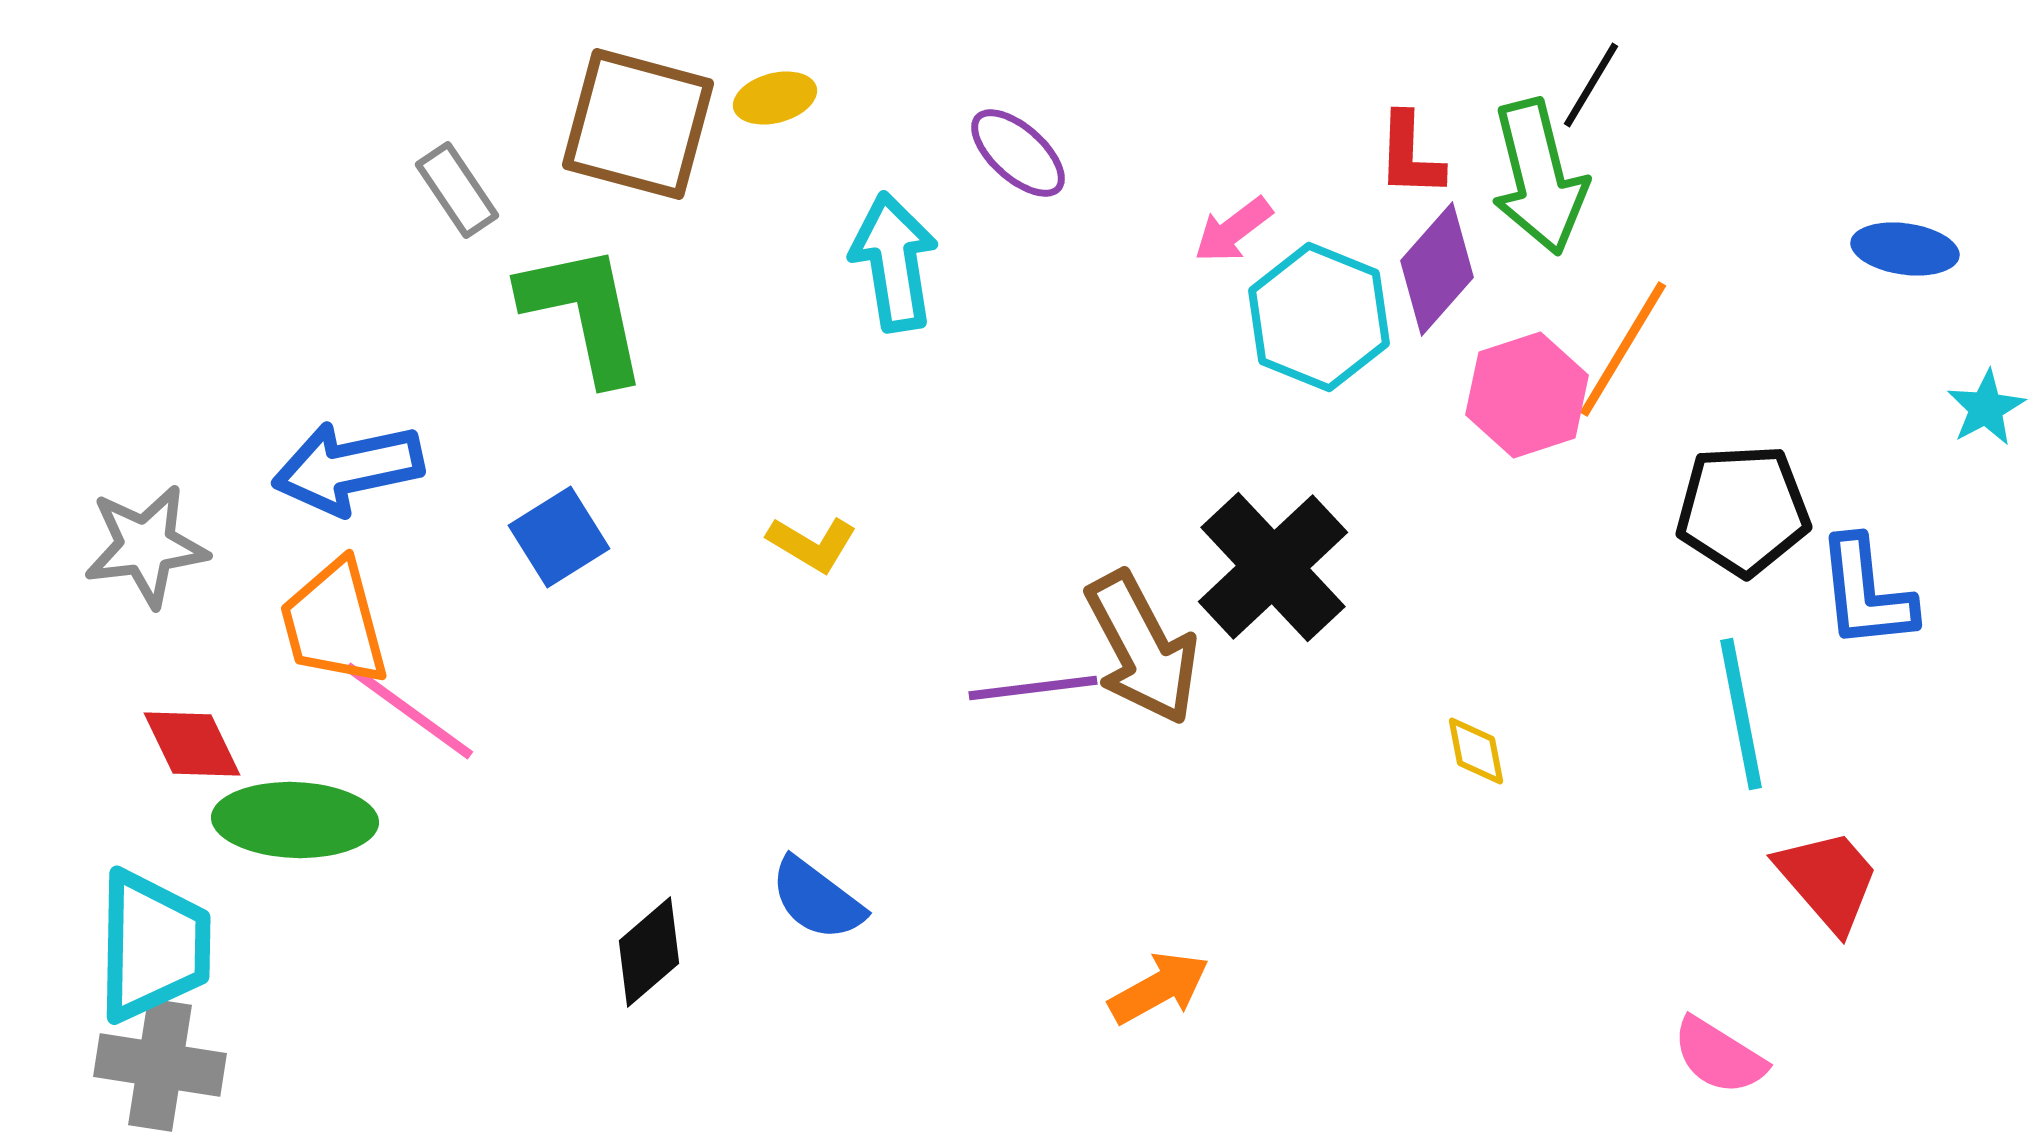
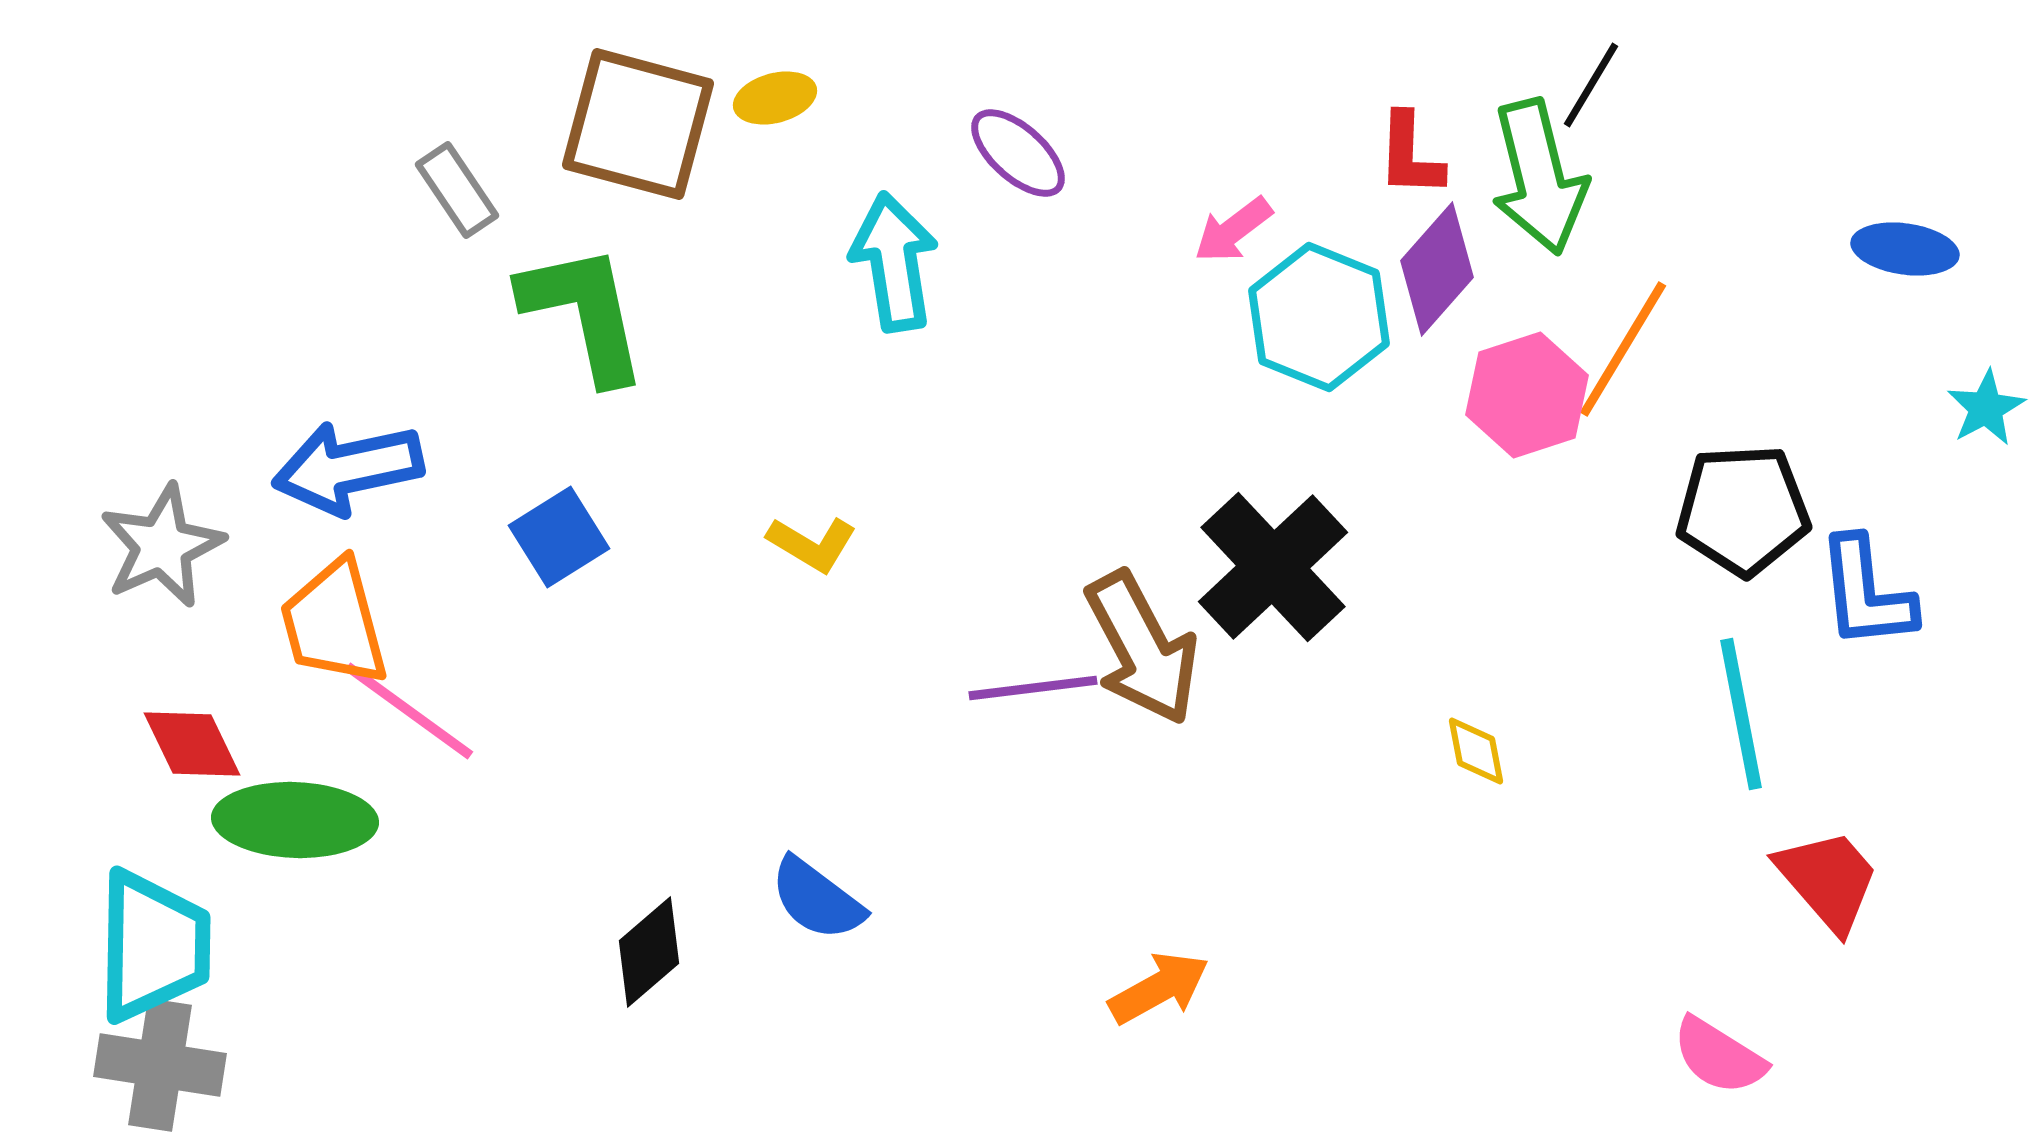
gray star: moved 16 px right; rotated 17 degrees counterclockwise
